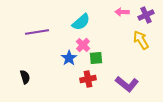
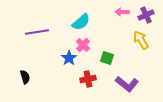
green square: moved 11 px right; rotated 24 degrees clockwise
